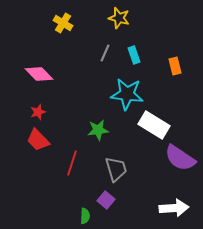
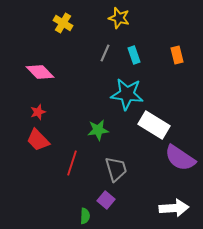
orange rectangle: moved 2 px right, 11 px up
pink diamond: moved 1 px right, 2 px up
